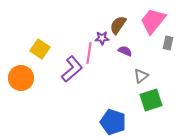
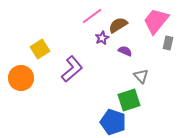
pink trapezoid: moved 3 px right
brown semicircle: rotated 24 degrees clockwise
purple star: rotated 24 degrees counterclockwise
yellow square: rotated 24 degrees clockwise
pink line: moved 3 px right, 37 px up; rotated 45 degrees clockwise
gray triangle: rotated 35 degrees counterclockwise
green square: moved 22 px left
